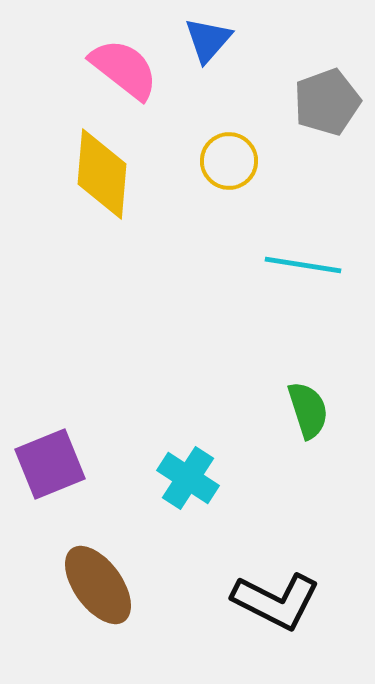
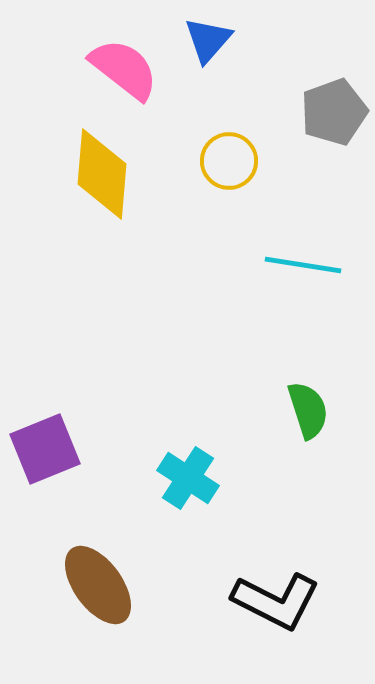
gray pentagon: moved 7 px right, 10 px down
purple square: moved 5 px left, 15 px up
